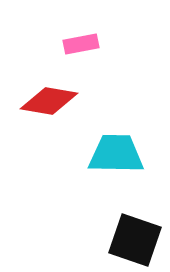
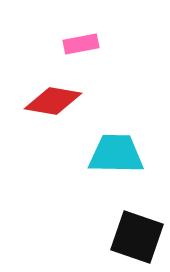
red diamond: moved 4 px right
black square: moved 2 px right, 3 px up
